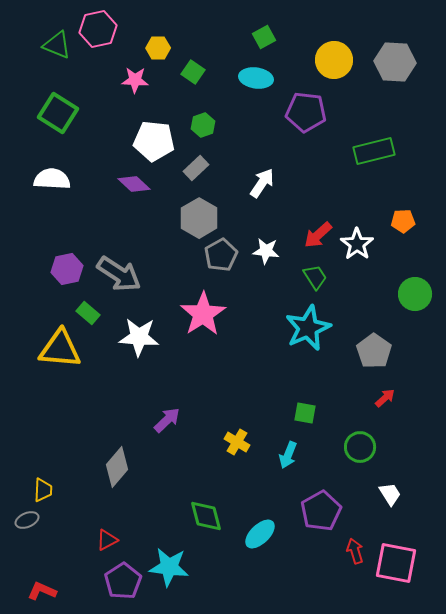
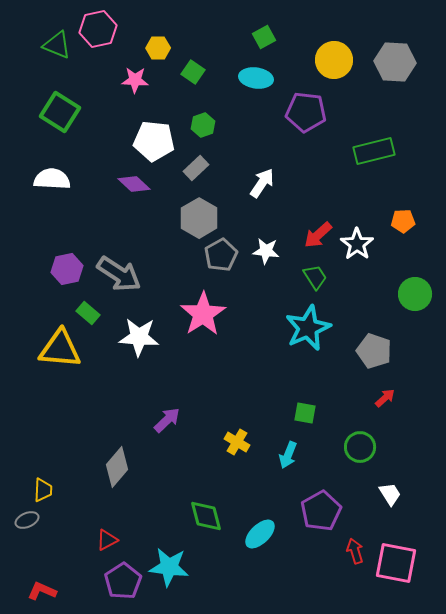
green square at (58, 113): moved 2 px right, 1 px up
gray pentagon at (374, 351): rotated 16 degrees counterclockwise
